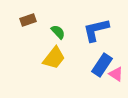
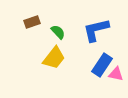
brown rectangle: moved 4 px right, 2 px down
pink triangle: rotated 21 degrees counterclockwise
